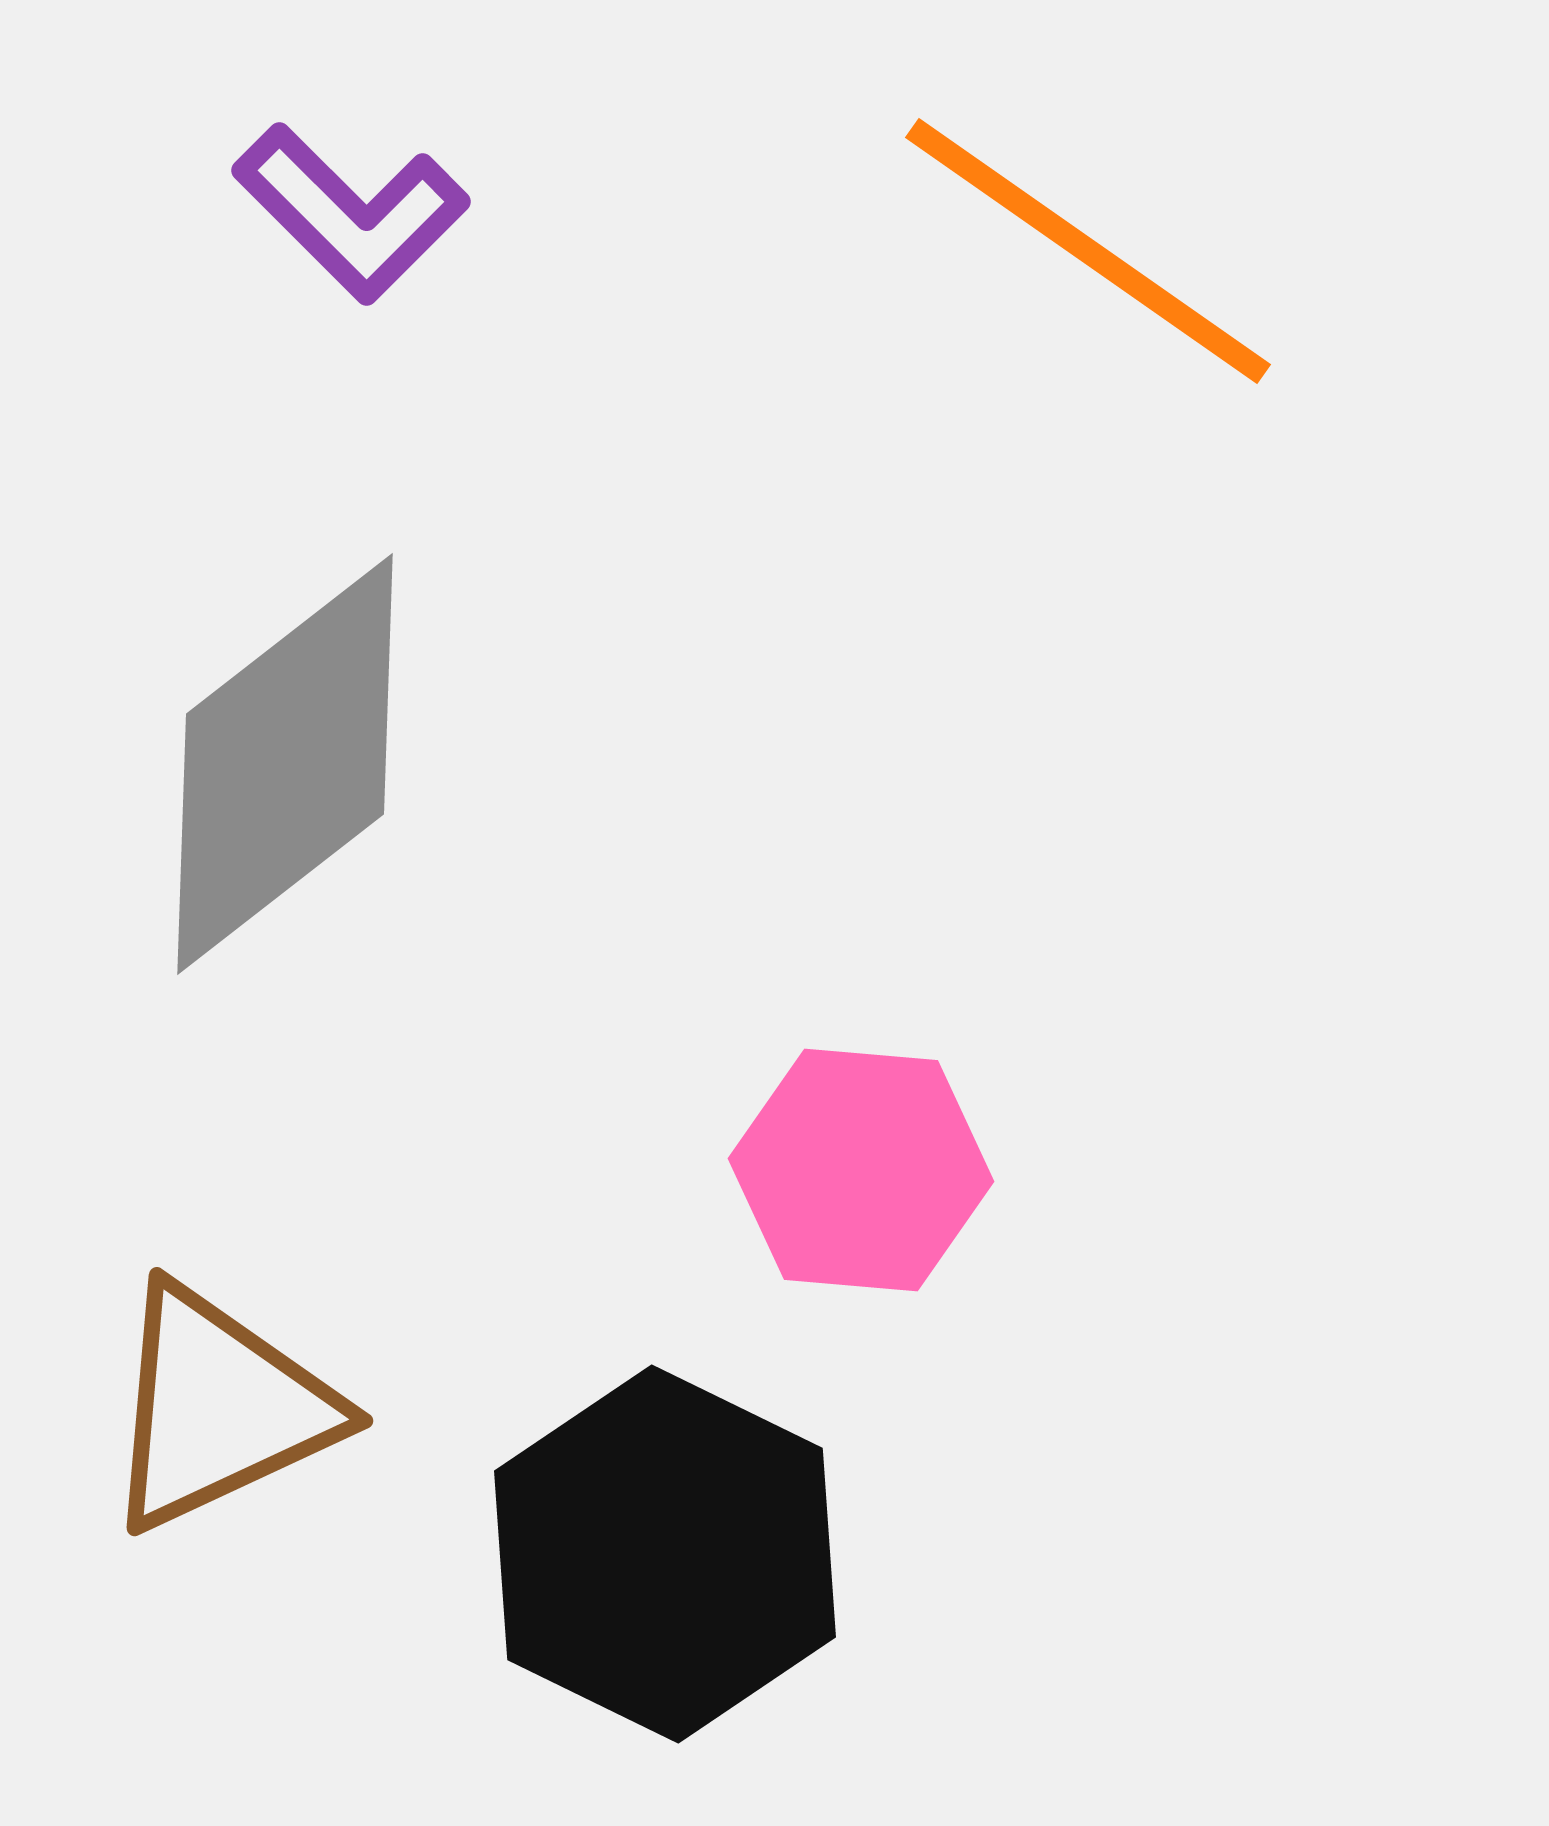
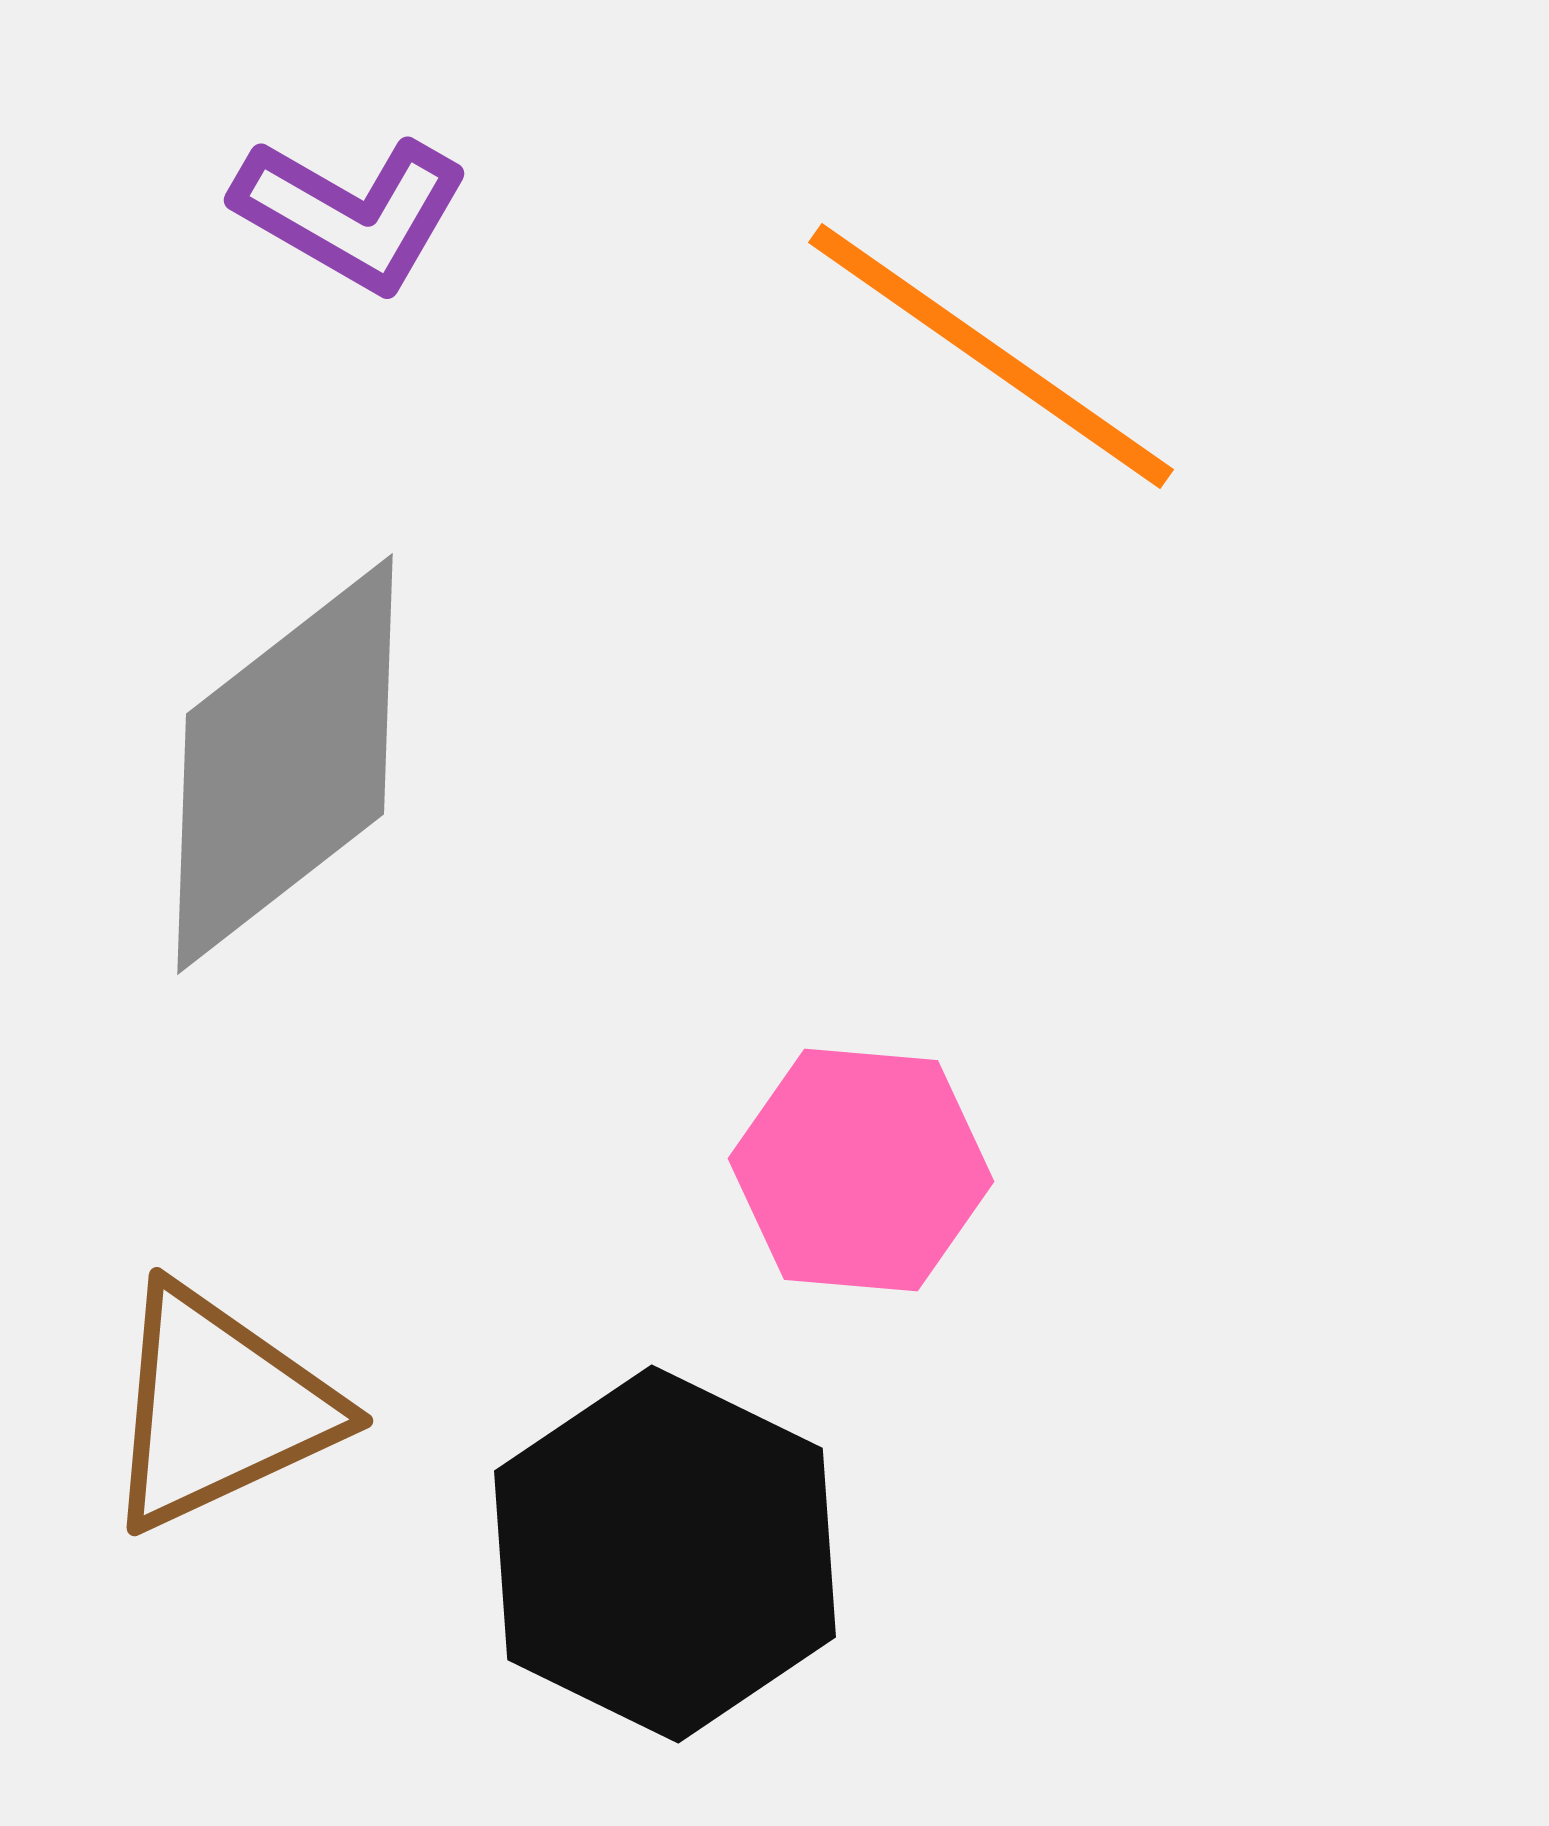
purple L-shape: rotated 15 degrees counterclockwise
orange line: moved 97 px left, 105 px down
